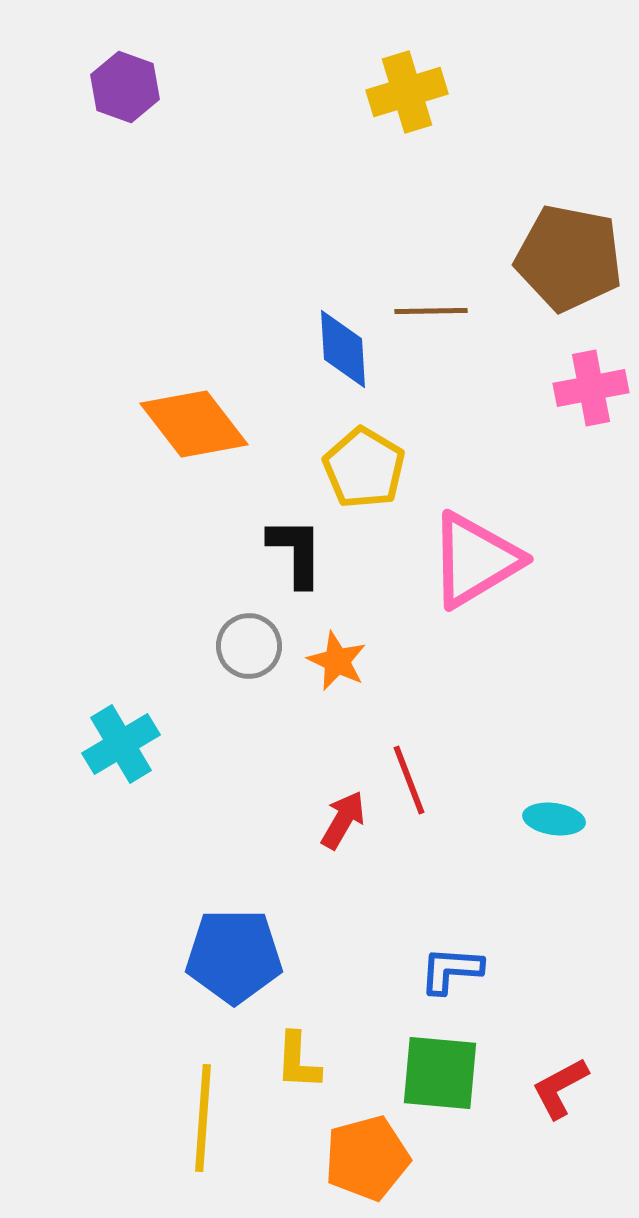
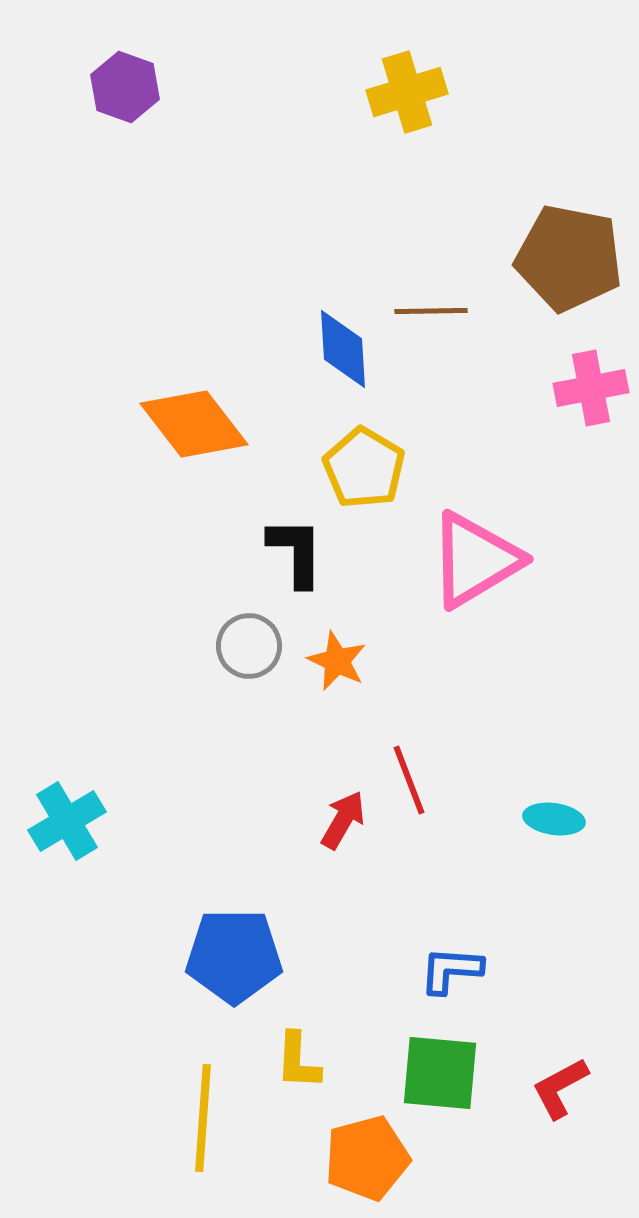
cyan cross: moved 54 px left, 77 px down
